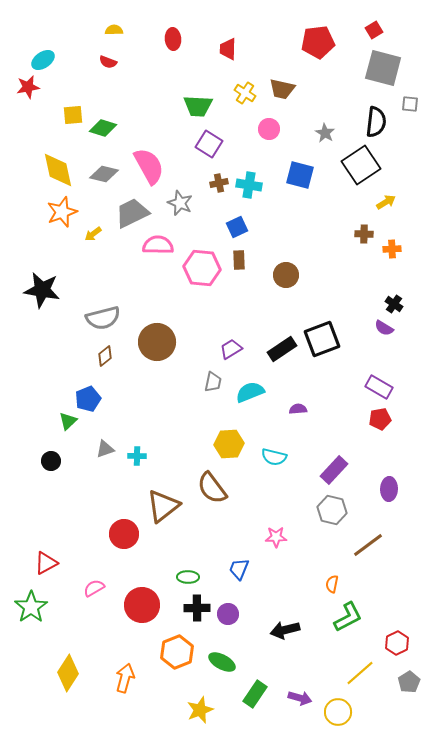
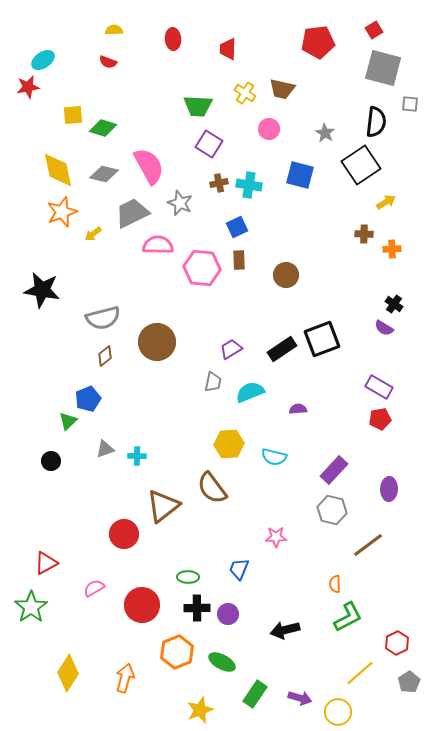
orange semicircle at (332, 584): moved 3 px right; rotated 12 degrees counterclockwise
